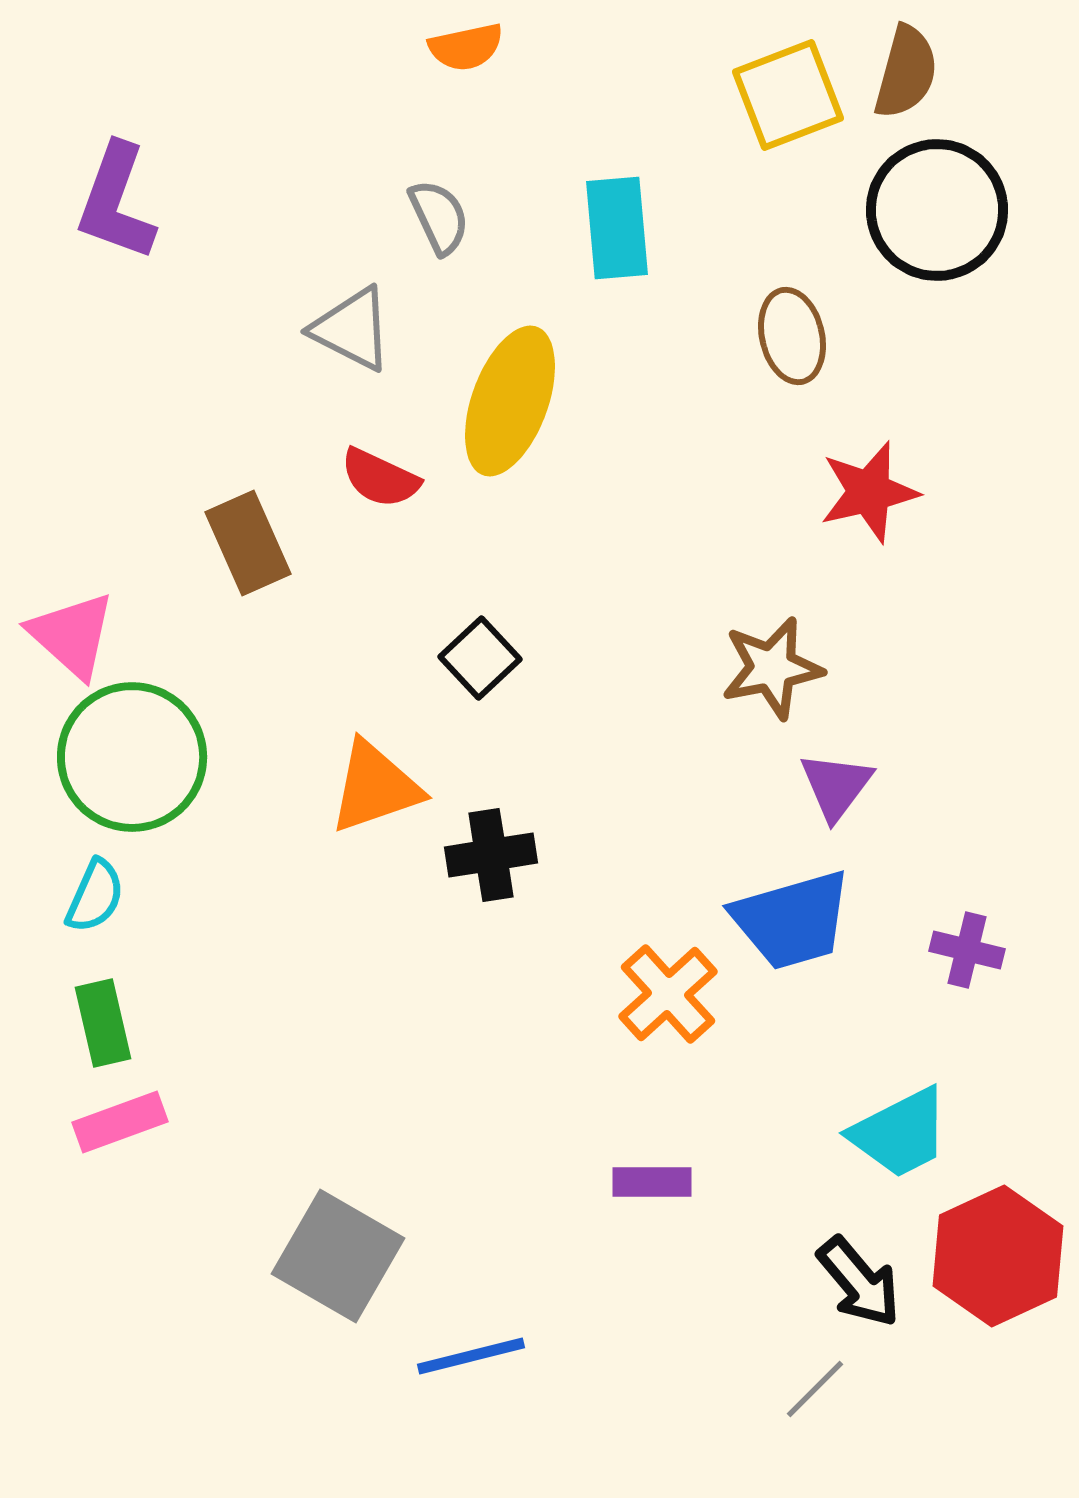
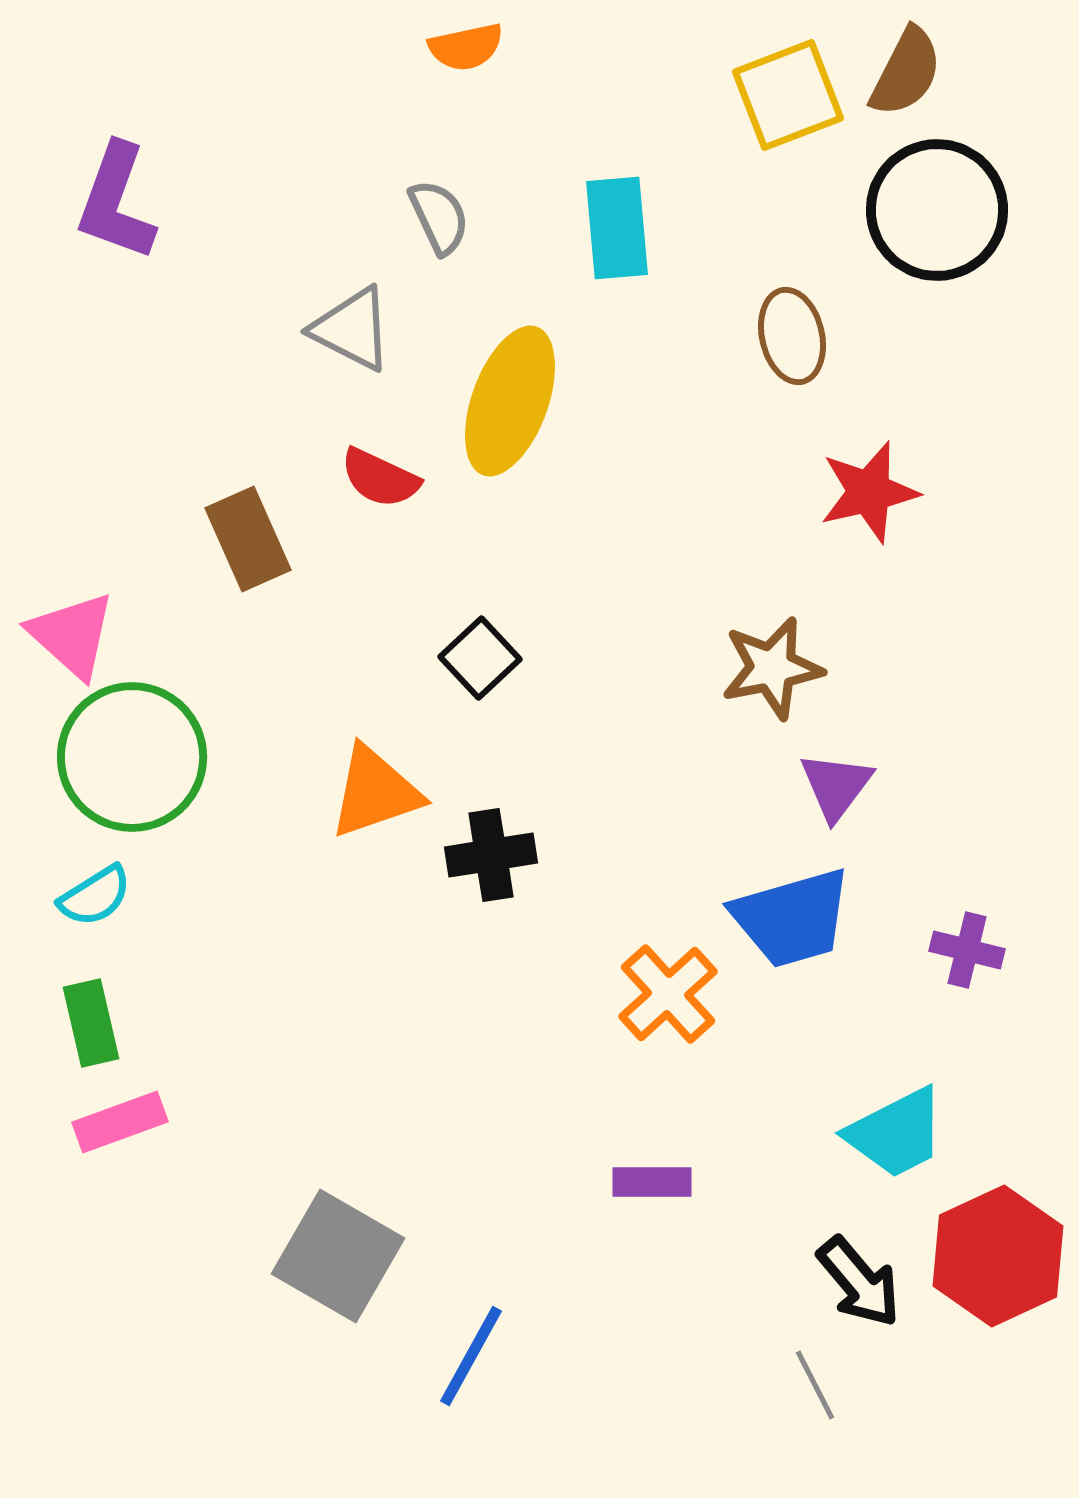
brown semicircle: rotated 12 degrees clockwise
brown rectangle: moved 4 px up
orange triangle: moved 5 px down
cyan semicircle: rotated 34 degrees clockwise
blue trapezoid: moved 2 px up
green rectangle: moved 12 px left
cyan trapezoid: moved 4 px left
blue line: rotated 47 degrees counterclockwise
gray line: moved 4 px up; rotated 72 degrees counterclockwise
